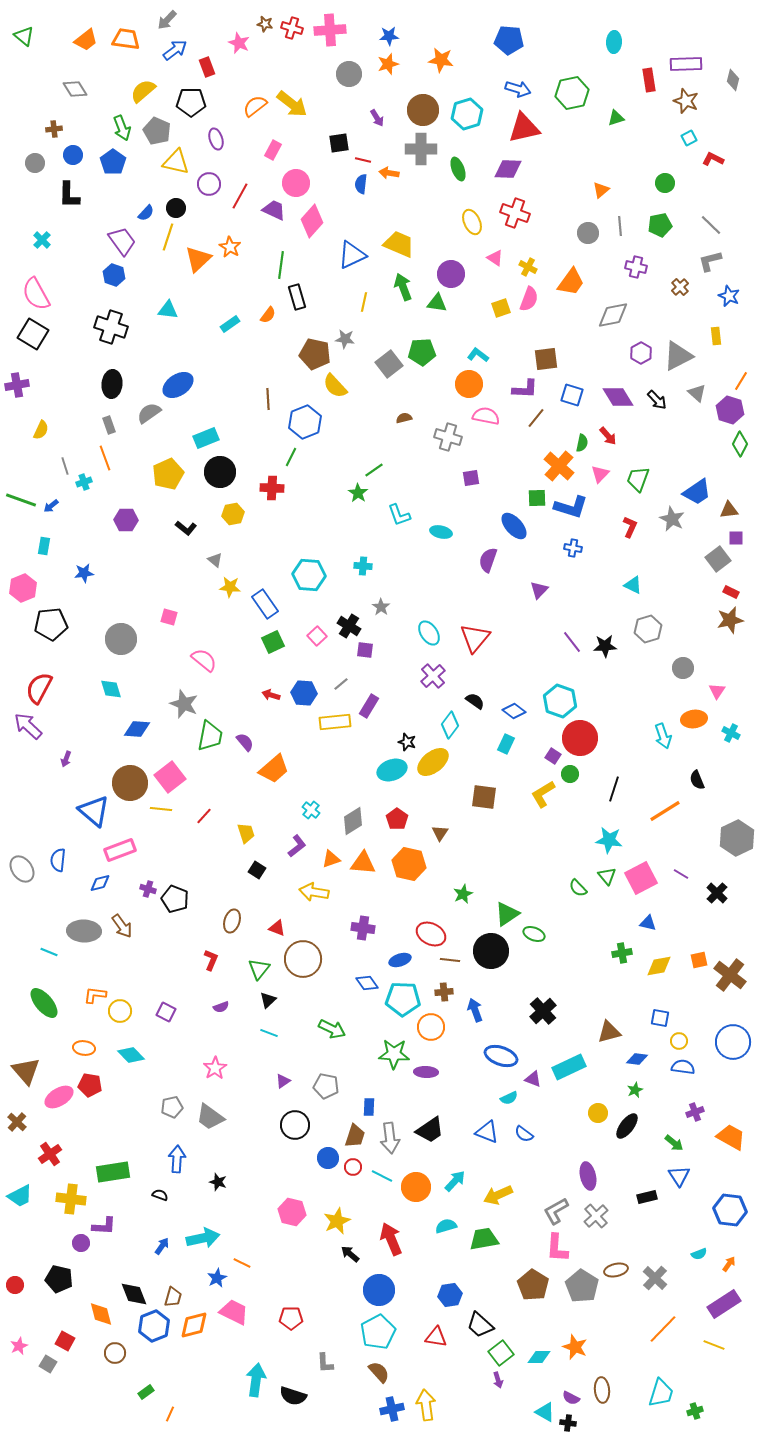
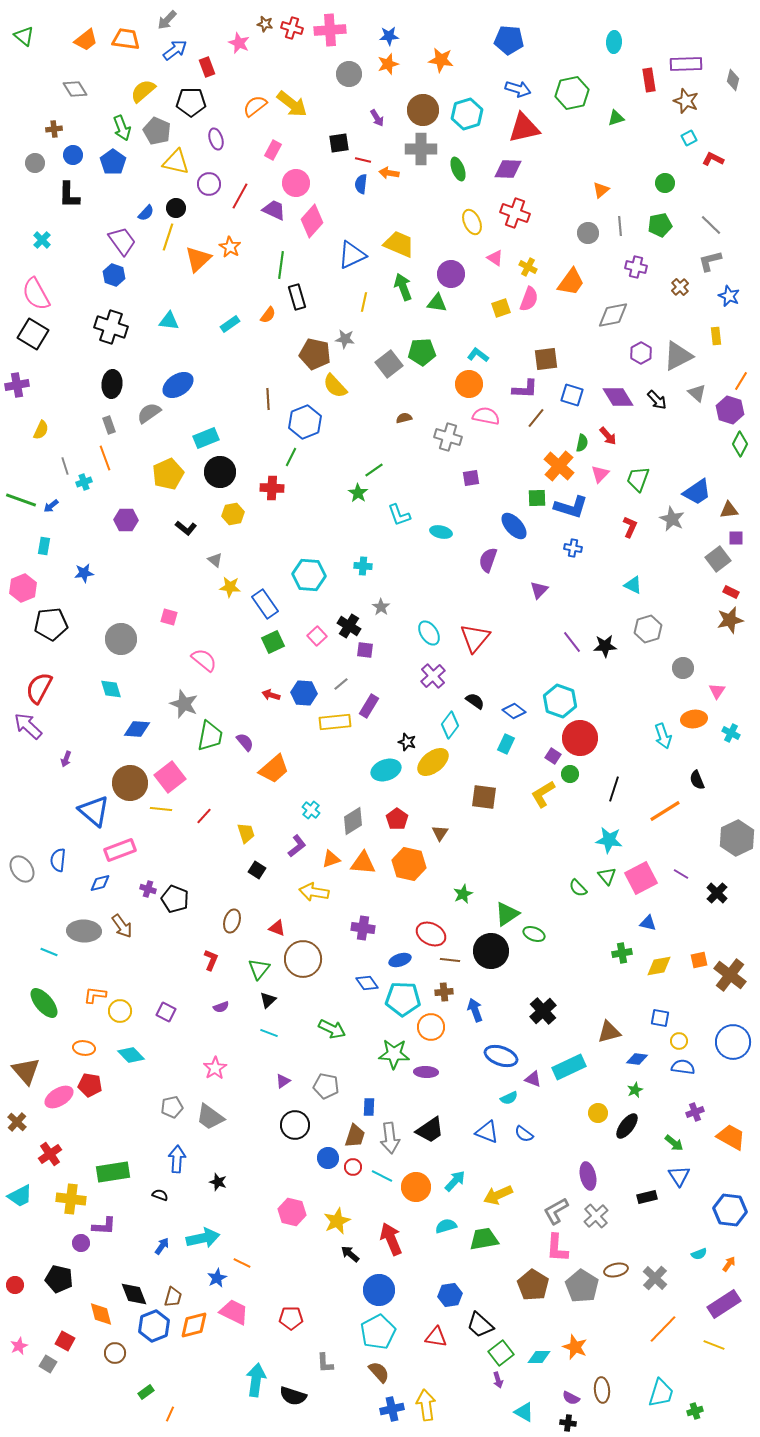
cyan triangle at (168, 310): moved 1 px right, 11 px down
cyan ellipse at (392, 770): moved 6 px left
cyan triangle at (545, 1412): moved 21 px left
